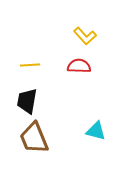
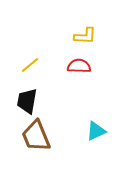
yellow L-shape: rotated 45 degrees counterclockwise
yellow line: rotated 36 degrees counterclockwise
cyan triangle: rotated 40 degrees counterclockwise
brown trapezoid: moved 2 px right, 2 px up
